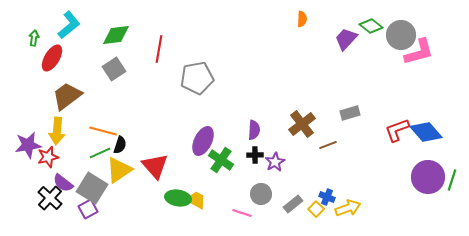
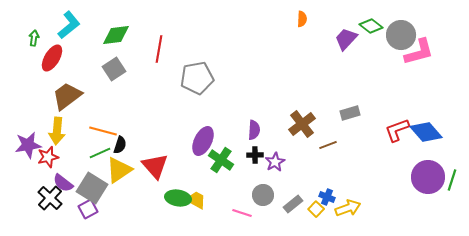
gray circle at (261, 194): moved 2 px right, 1 px down
